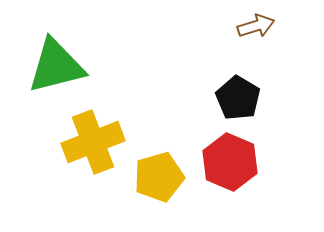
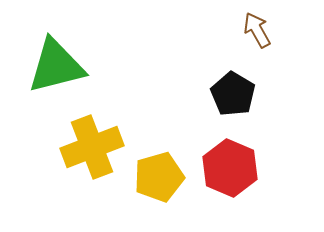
brown arrow: moved 1 px right, 4 px down; rotated 102 degrees counterclockwise
black pentagon: moved 5 px left, 4 px up
yellow cross: moved 1 px left, 5 px down
red hexagon: moved 6 px down
